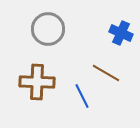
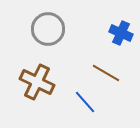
brown cross: rotated 24 degrees clockwise
blue line: moved 3 px right, 6 px down; rotated 15 degrees counterclockwise
